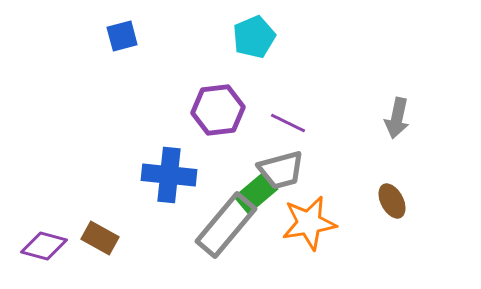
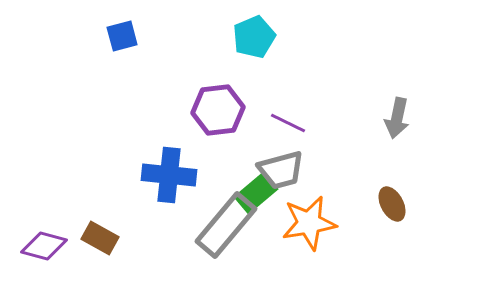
brown ellipse: moved 3 px down
